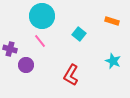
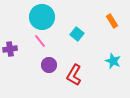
cyan circle: moved 1 px down
orange rectangle: rotated 40 degrees clockwise
cyan square: moved 2 px left
purple cross: rotated 24 degrees counterclockwise
purple circle: moved 23 px right
red L-shape: moved 3 px right
